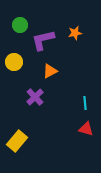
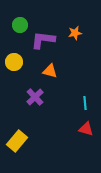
purple L-shape: rotated 20 degrees clockwise
orange triangle: rotated 42 degrees clockwise
